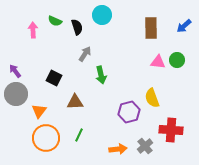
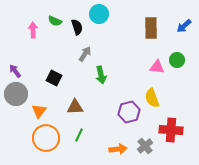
cyan circle: moved 3 px left, 1 px up
pink triangle: moved 1 px left, 5 px down
brown triangle: moved 5 px down
